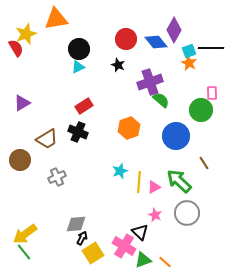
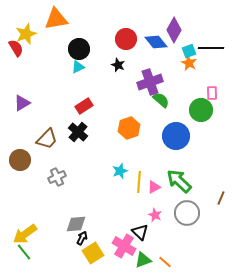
black cross: rotated 18 degrees clockwise
brown trapezoid: rotated 15 degrees counterclockwise
brown line: moved 17 px right, 35 px down; rotated 56 degrees clockwise
